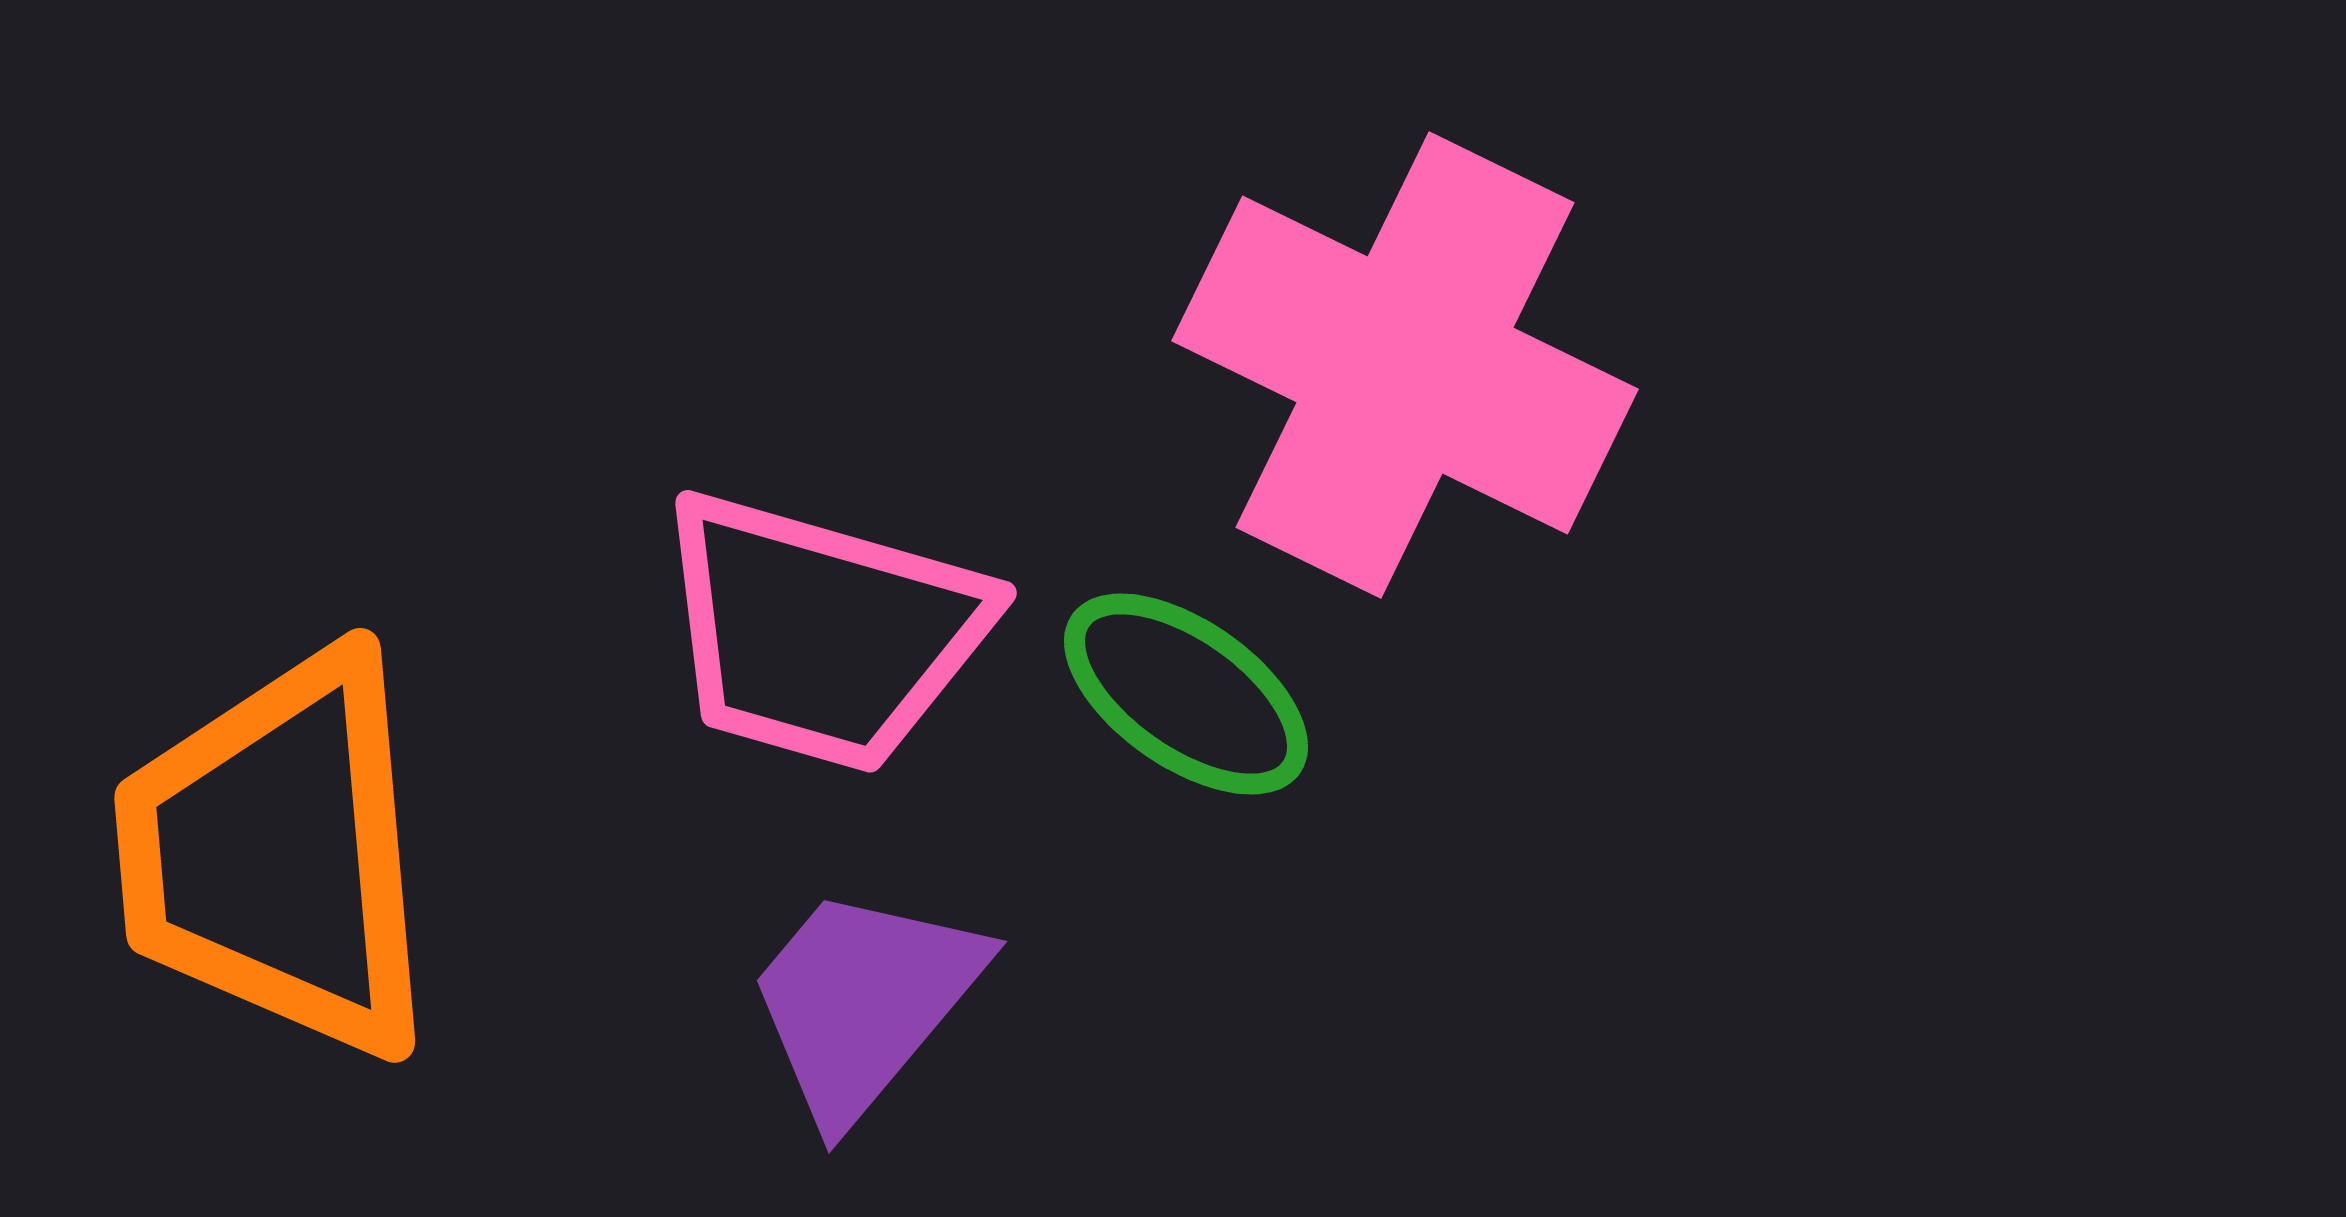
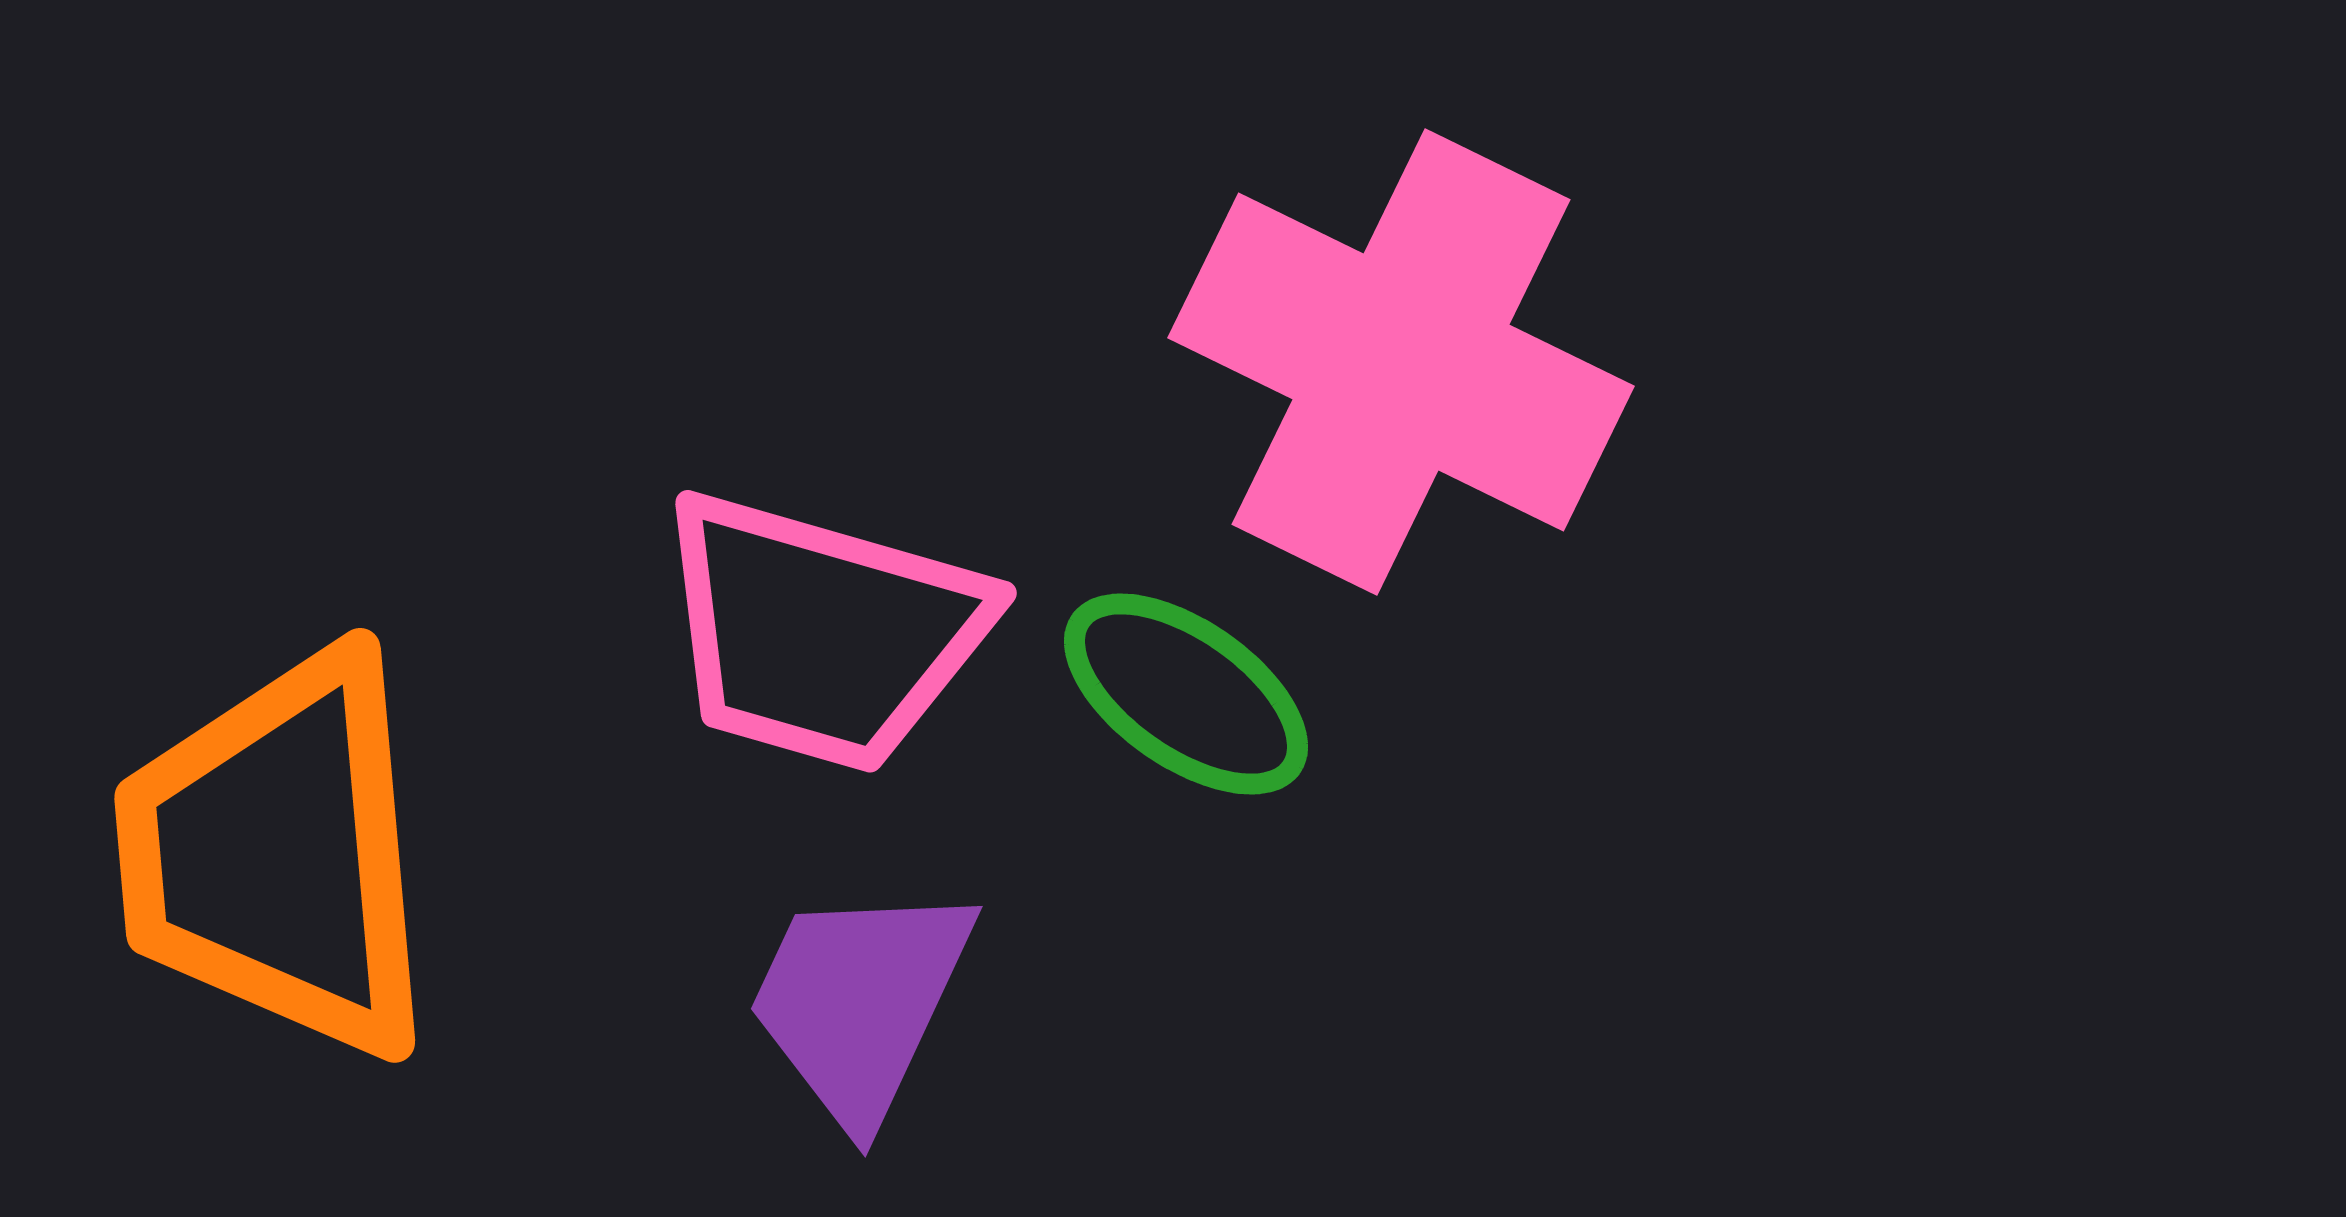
pink cross: moved 4 px left, 3 px up
purple trapezoid: moved 4 px left; rotated 15 degrees counterclockwise
